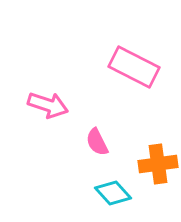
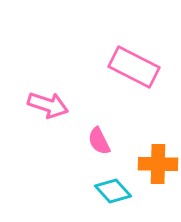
pink semicircle: moved 2 px right, 1 px up
orange cross: rotated 9 degrees clockwise
cyan diamond: moved 2 px up
